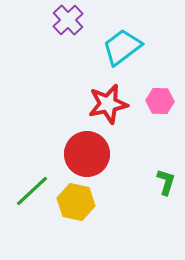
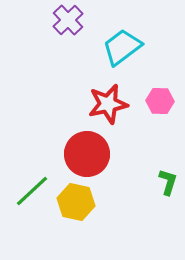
green L-shape: moved 2 px right
